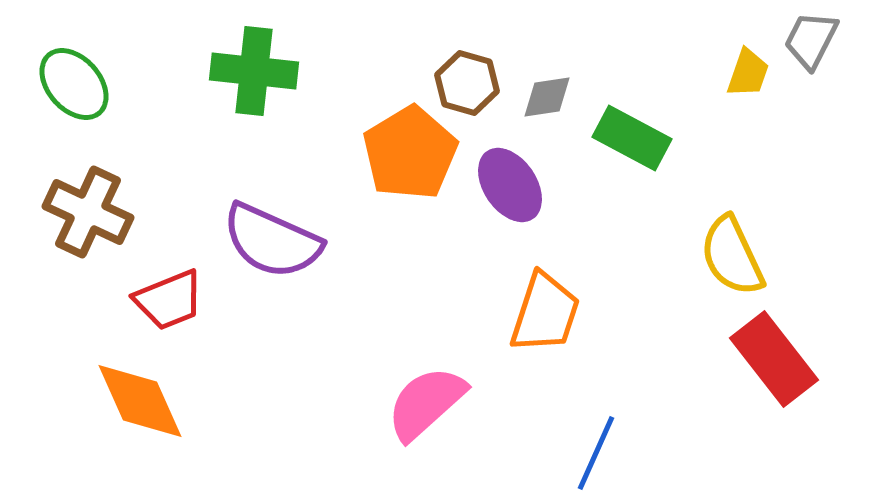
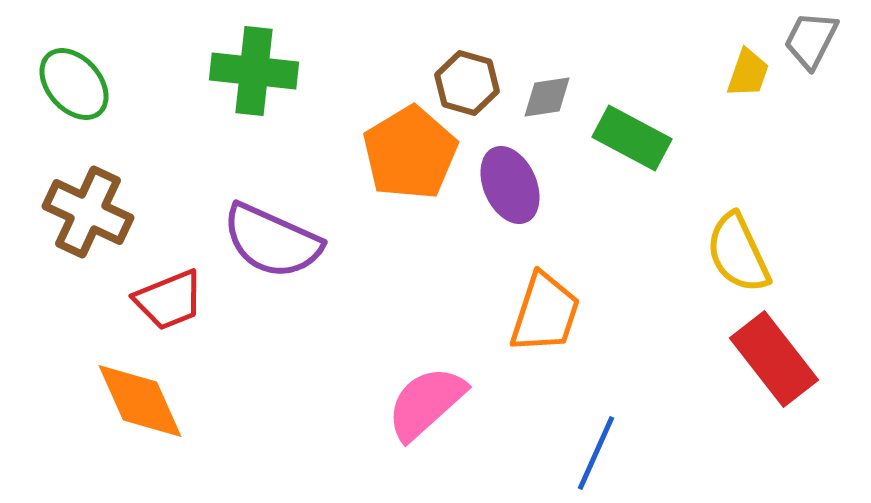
purple ellipse: rotated 10 degrees clockwise
yellow semicircle: moved 6 px right, 3 px up
